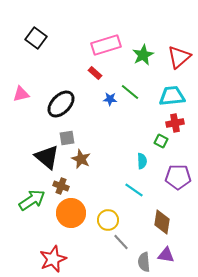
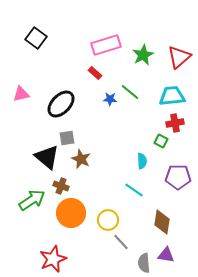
gray semicircle: moved 1 px down
